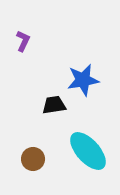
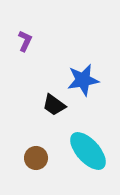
purple L-shape: moved 2 px right
black trapezoid: rotated 135 degrees counterclockwise
brown circle: moved 3 px right, 1 px up
